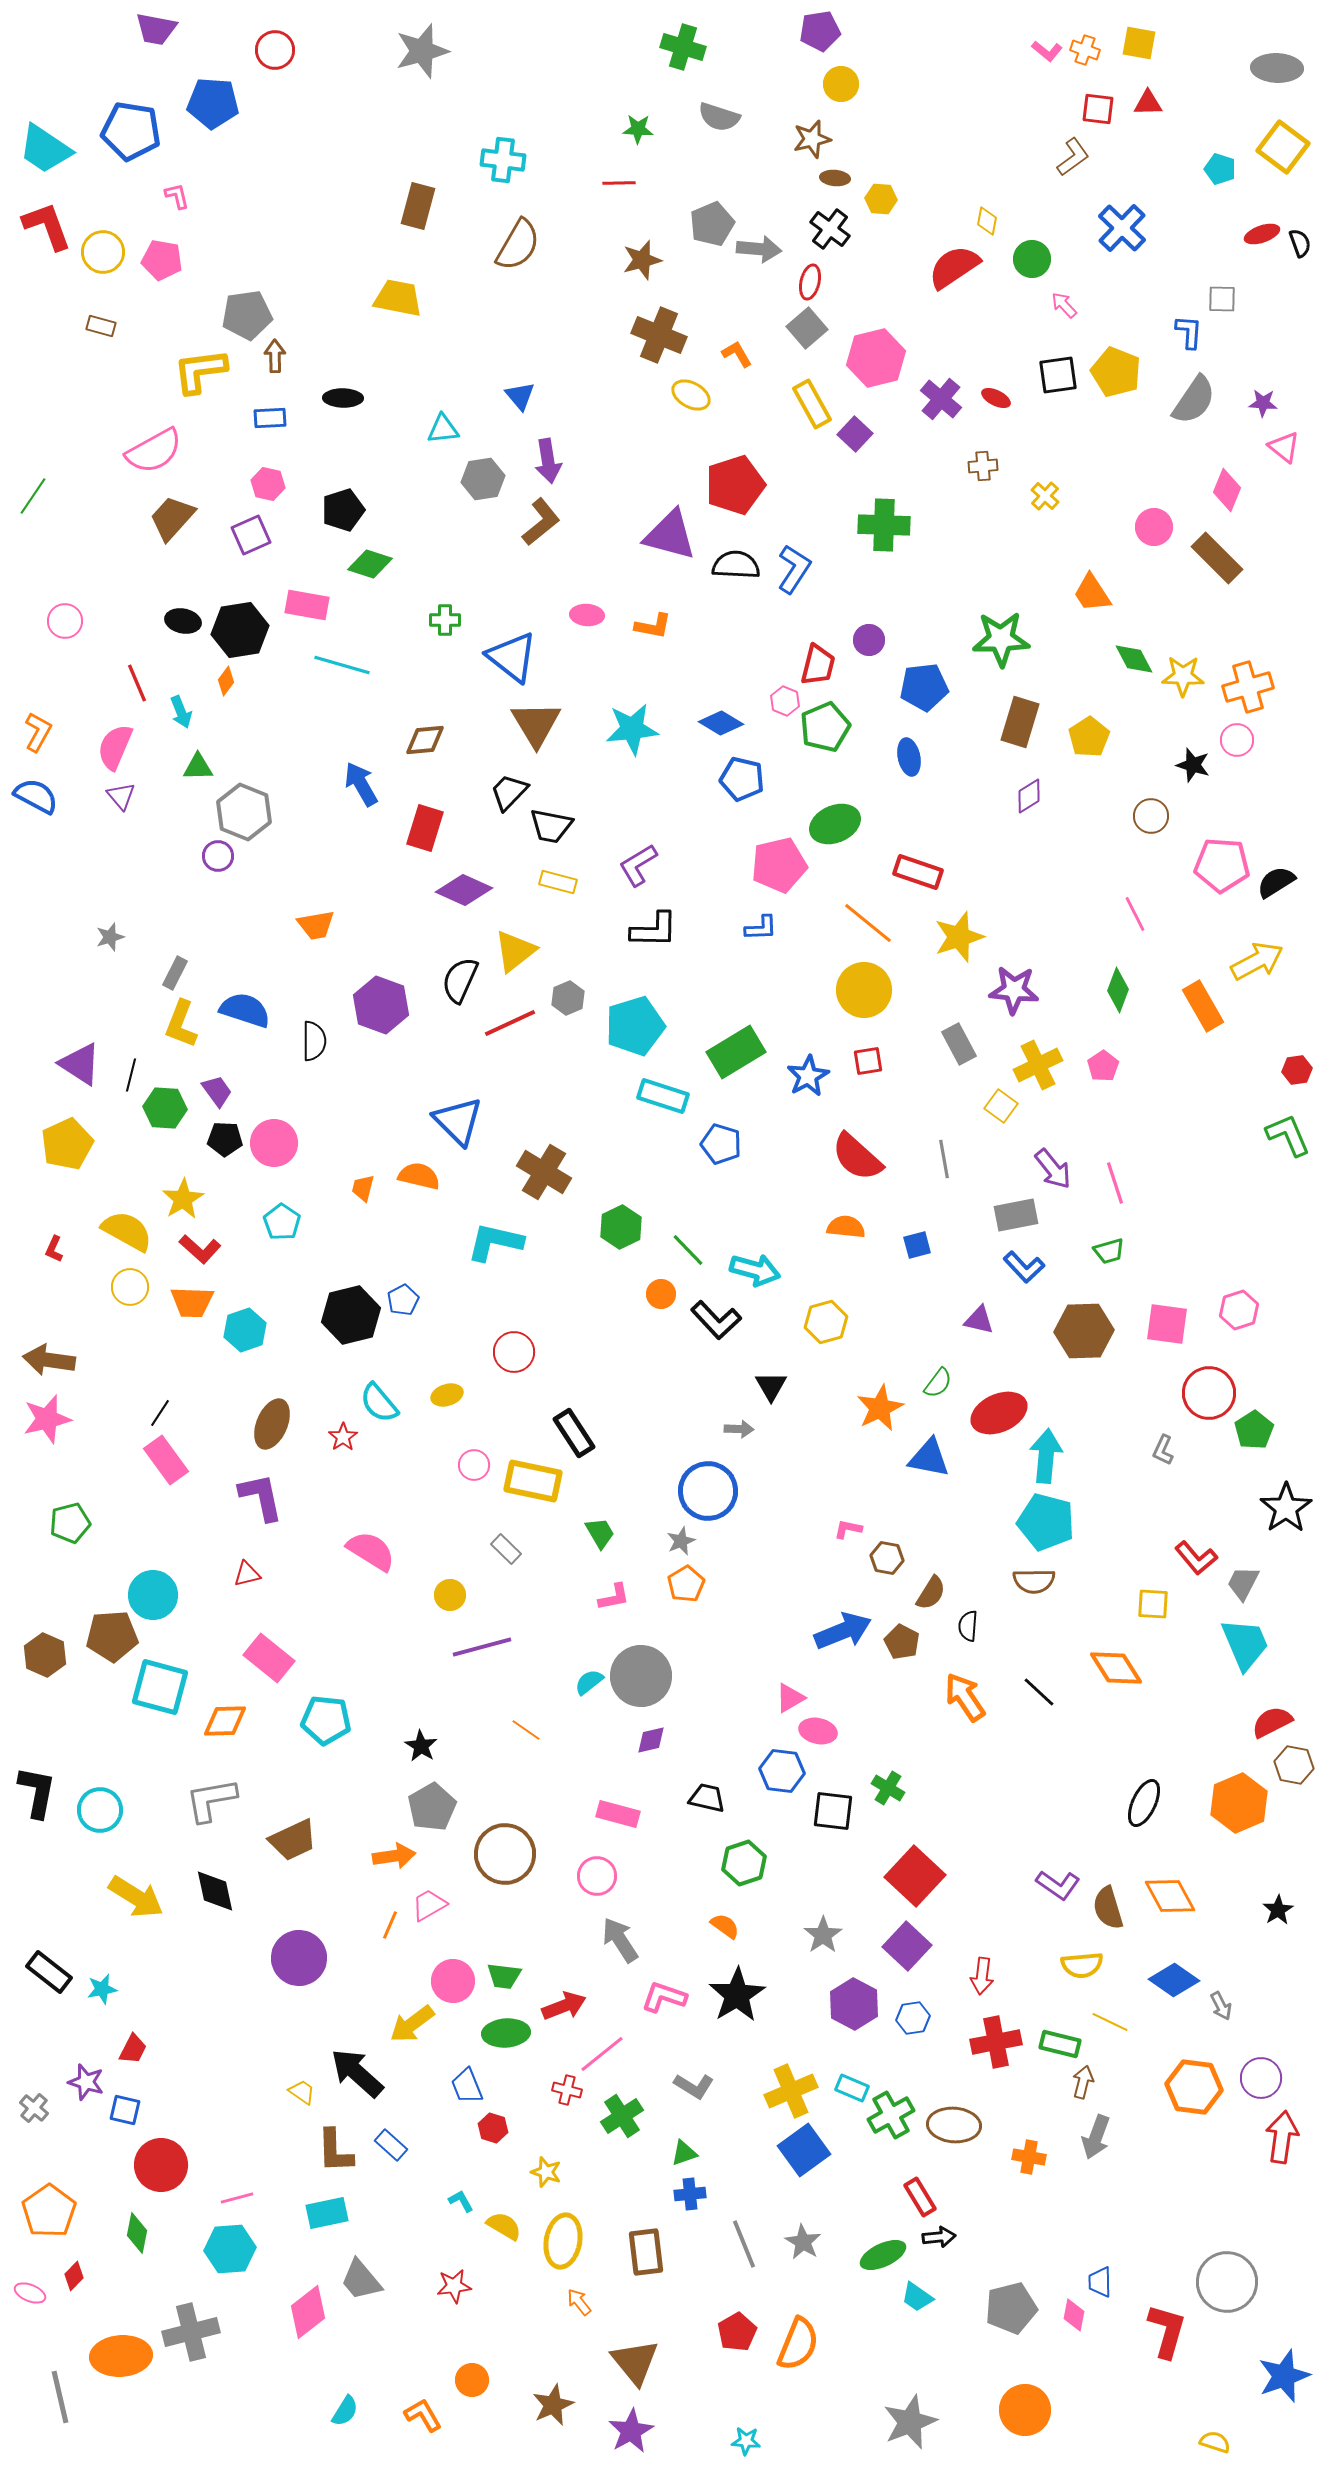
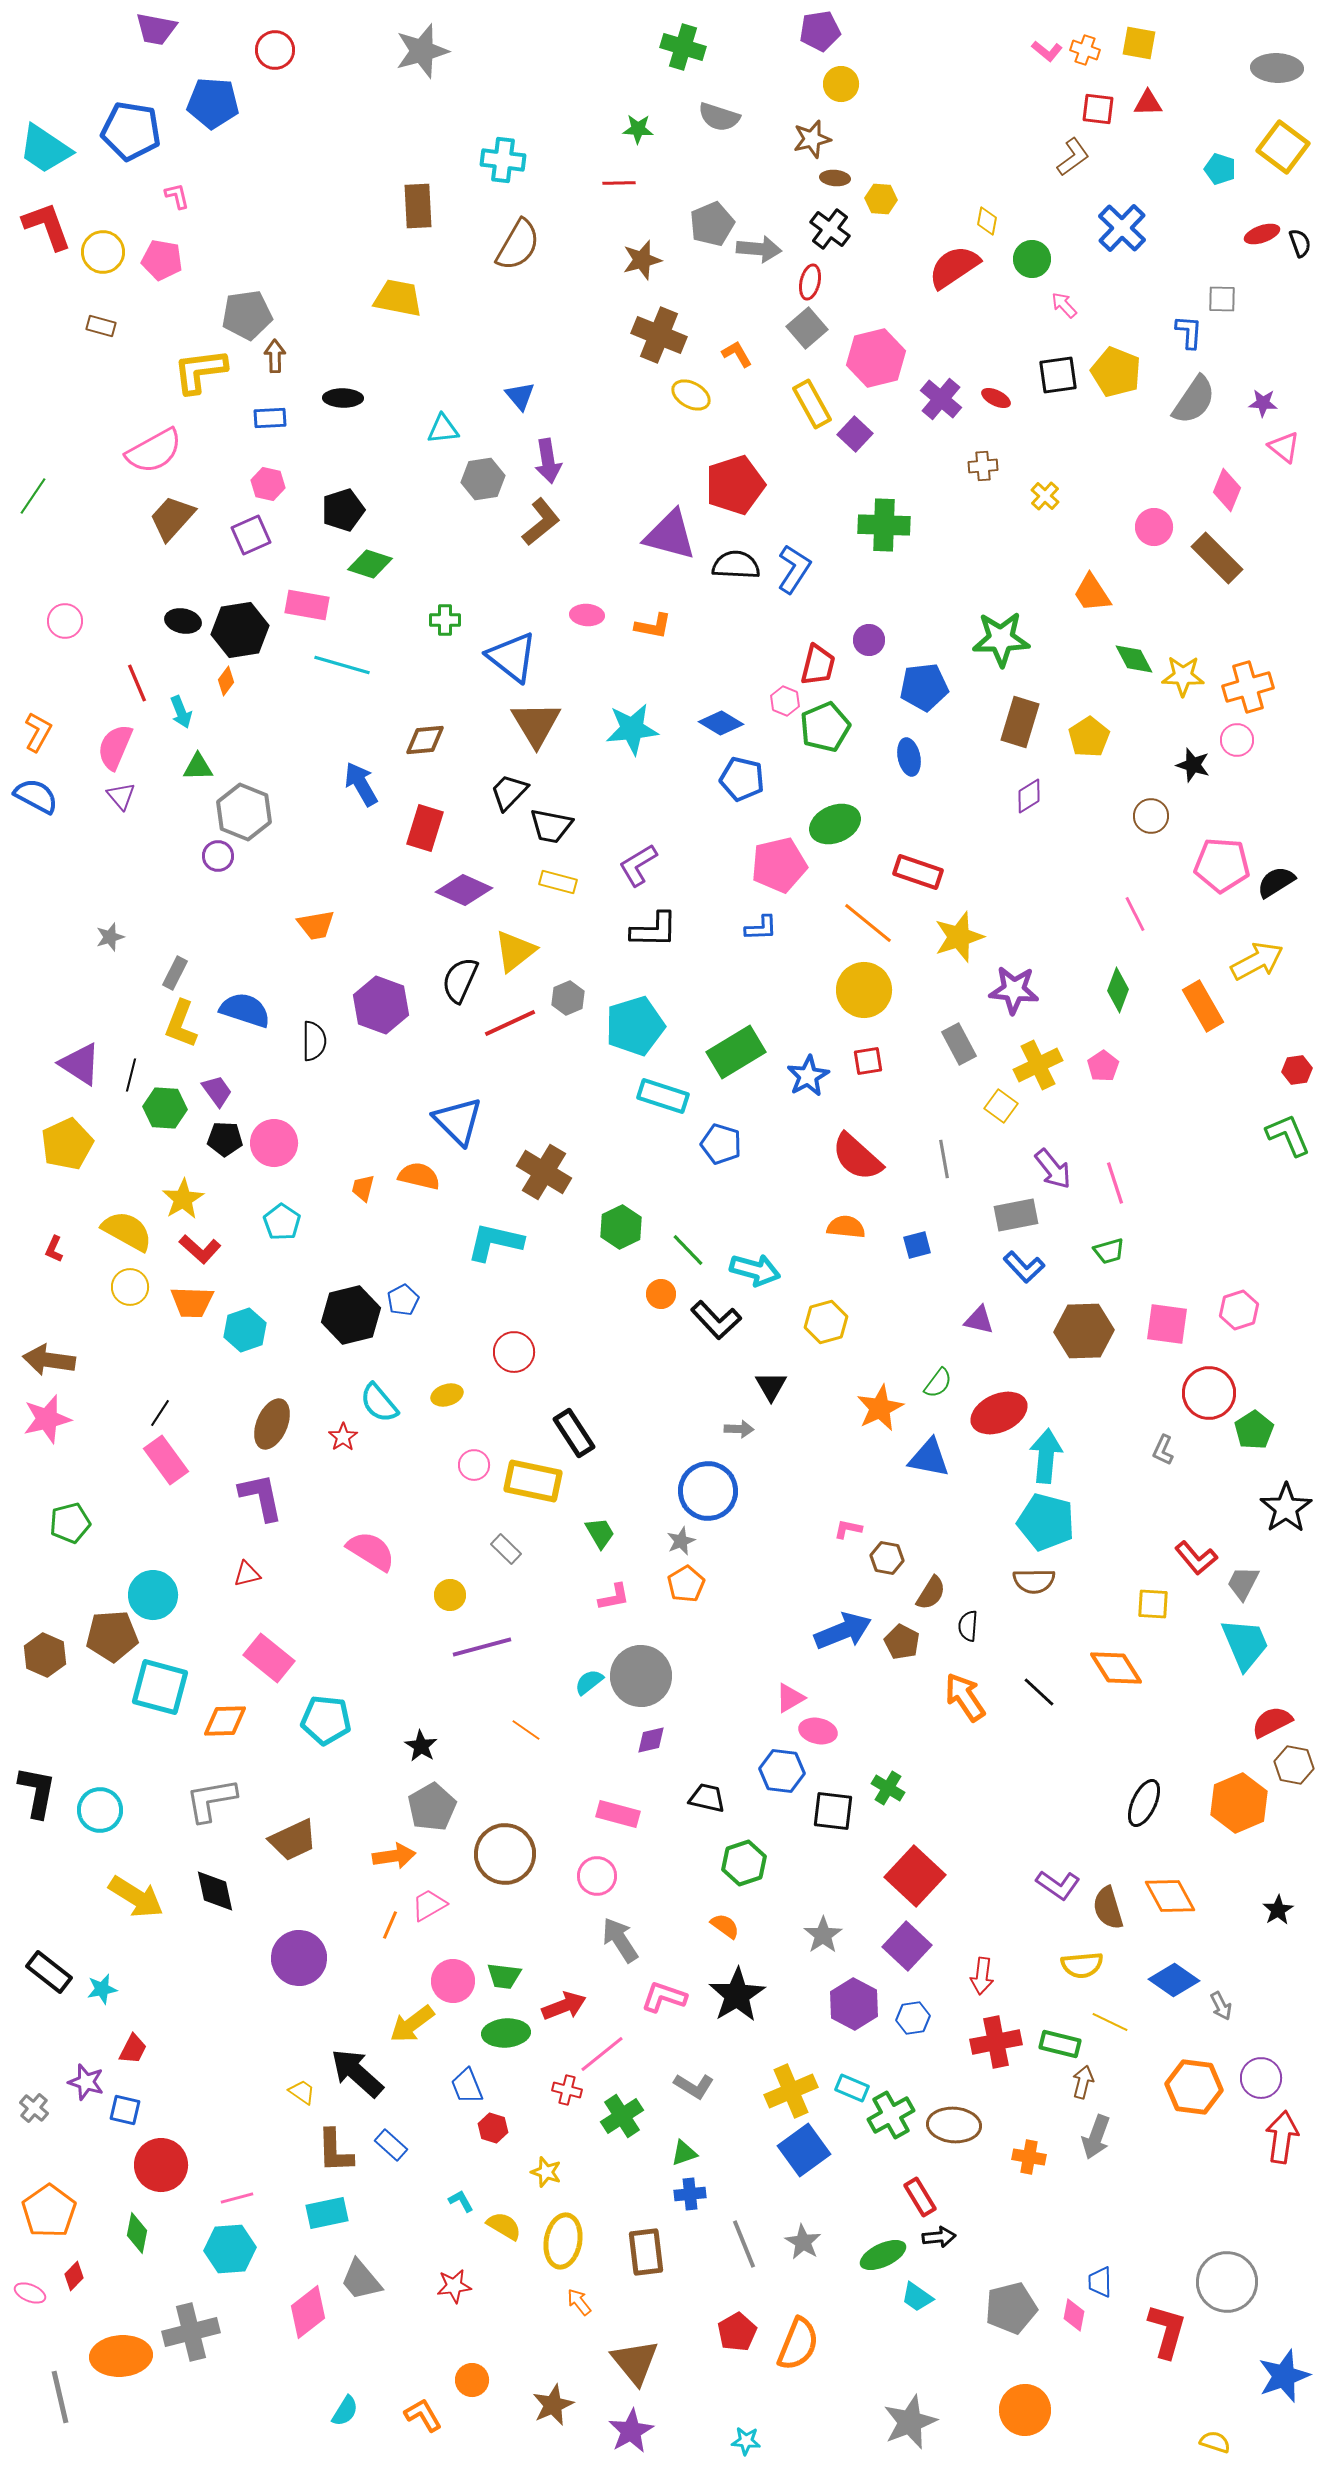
brown rectangle at (418, 206): rotated 18 degrees counterclockwise
